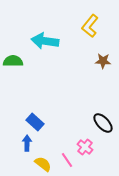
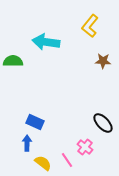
cyan arrow: moved 1 px right, 1 px down
blue rectangle: rotated 18 degrees counterclockwise
yellow semicircle: moved 1 px up
